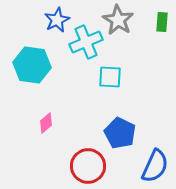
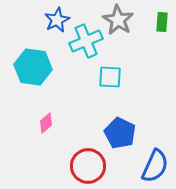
cyan cross: moved 1 px up
cyan hexagon: moved 1 px right, 2 px down
